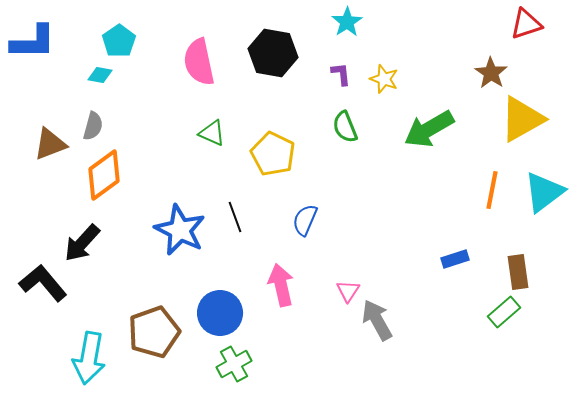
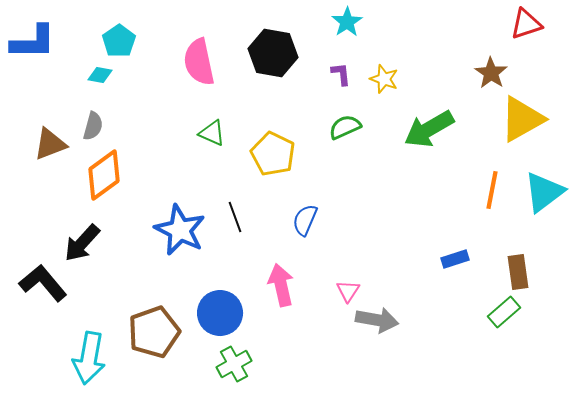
green semicircle: rotated 88 degrees clockwise
gray arrow: rotated 129 degrees clockwise
